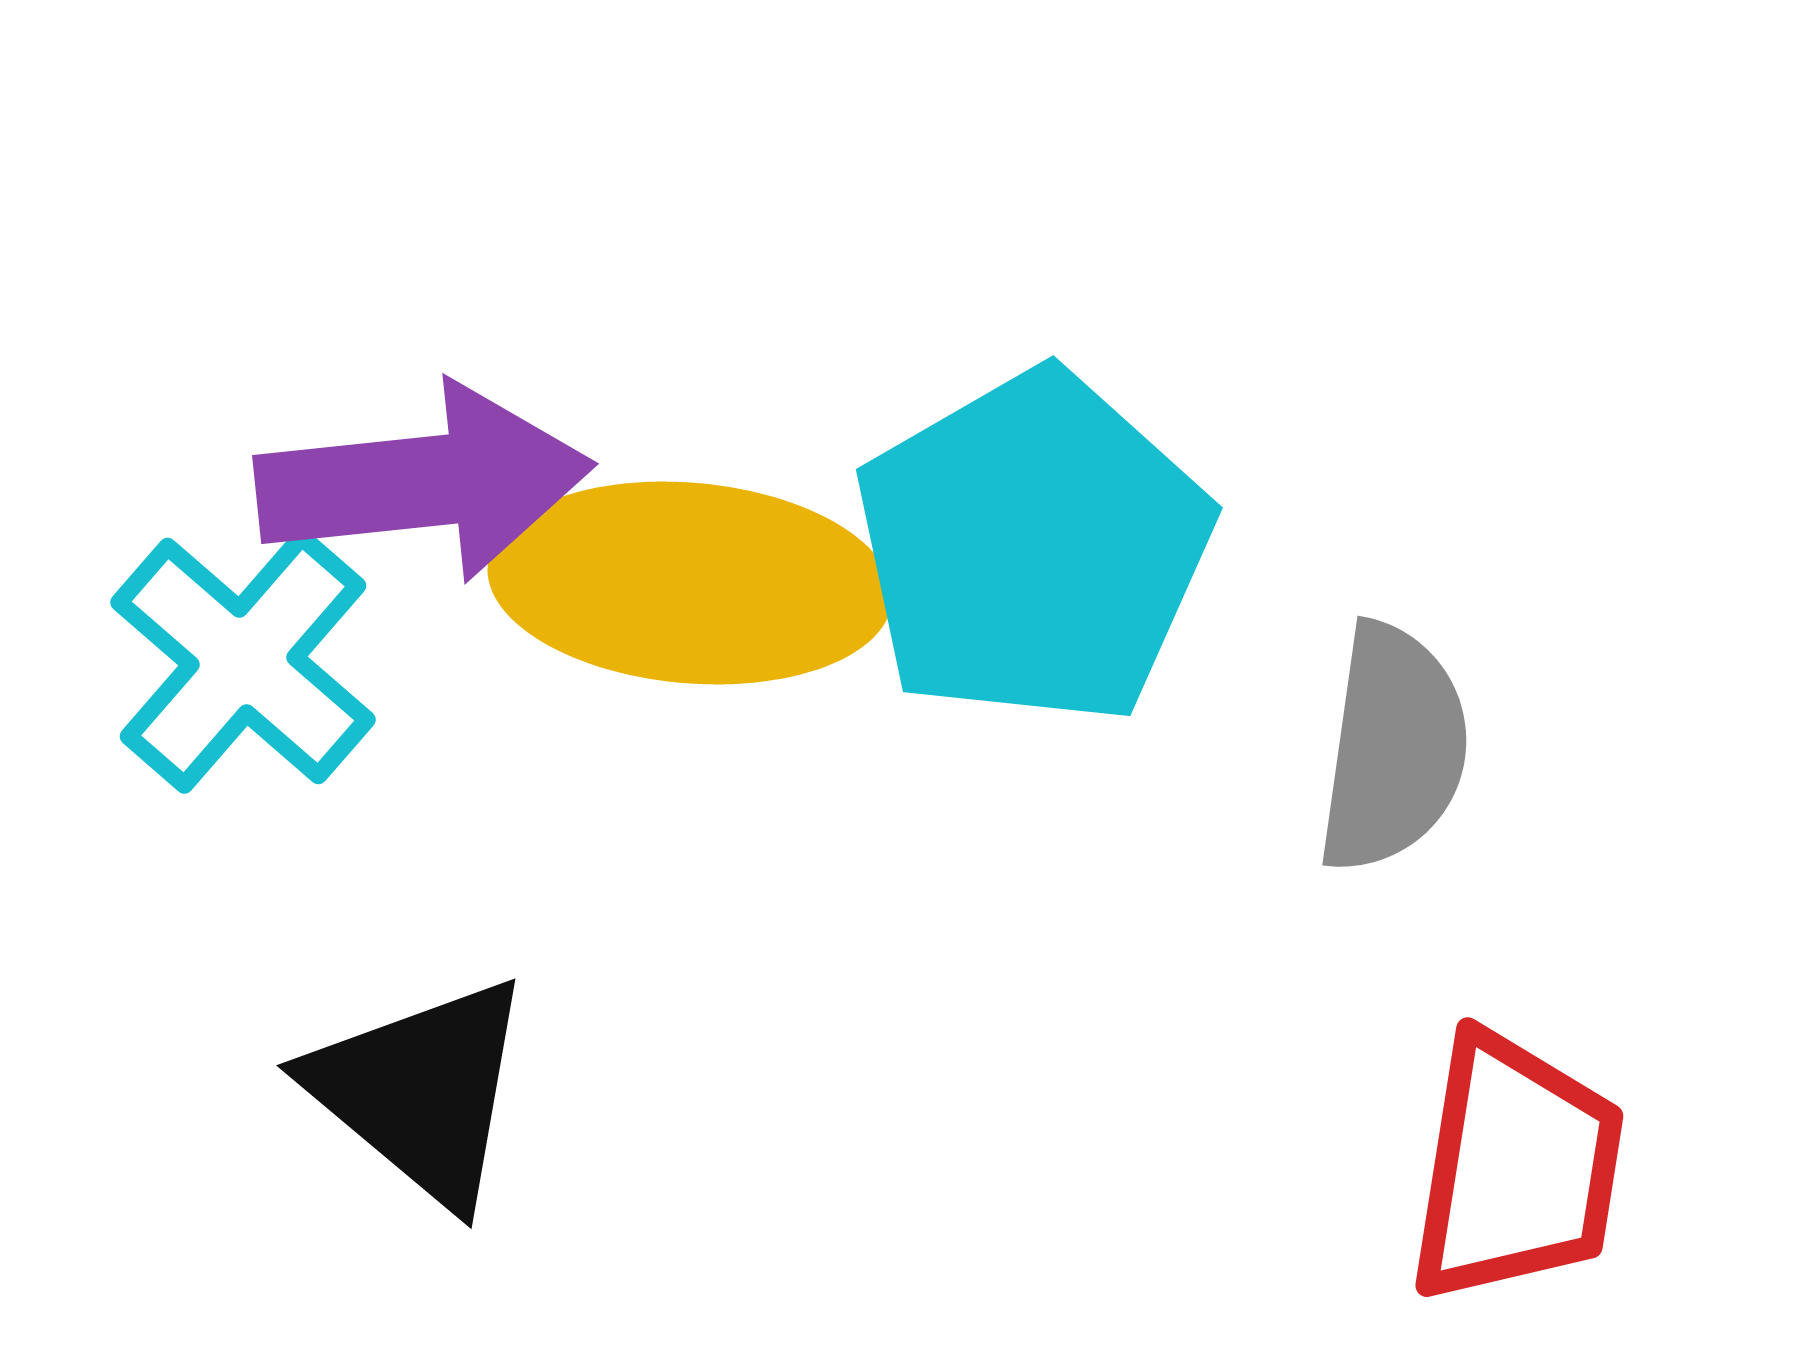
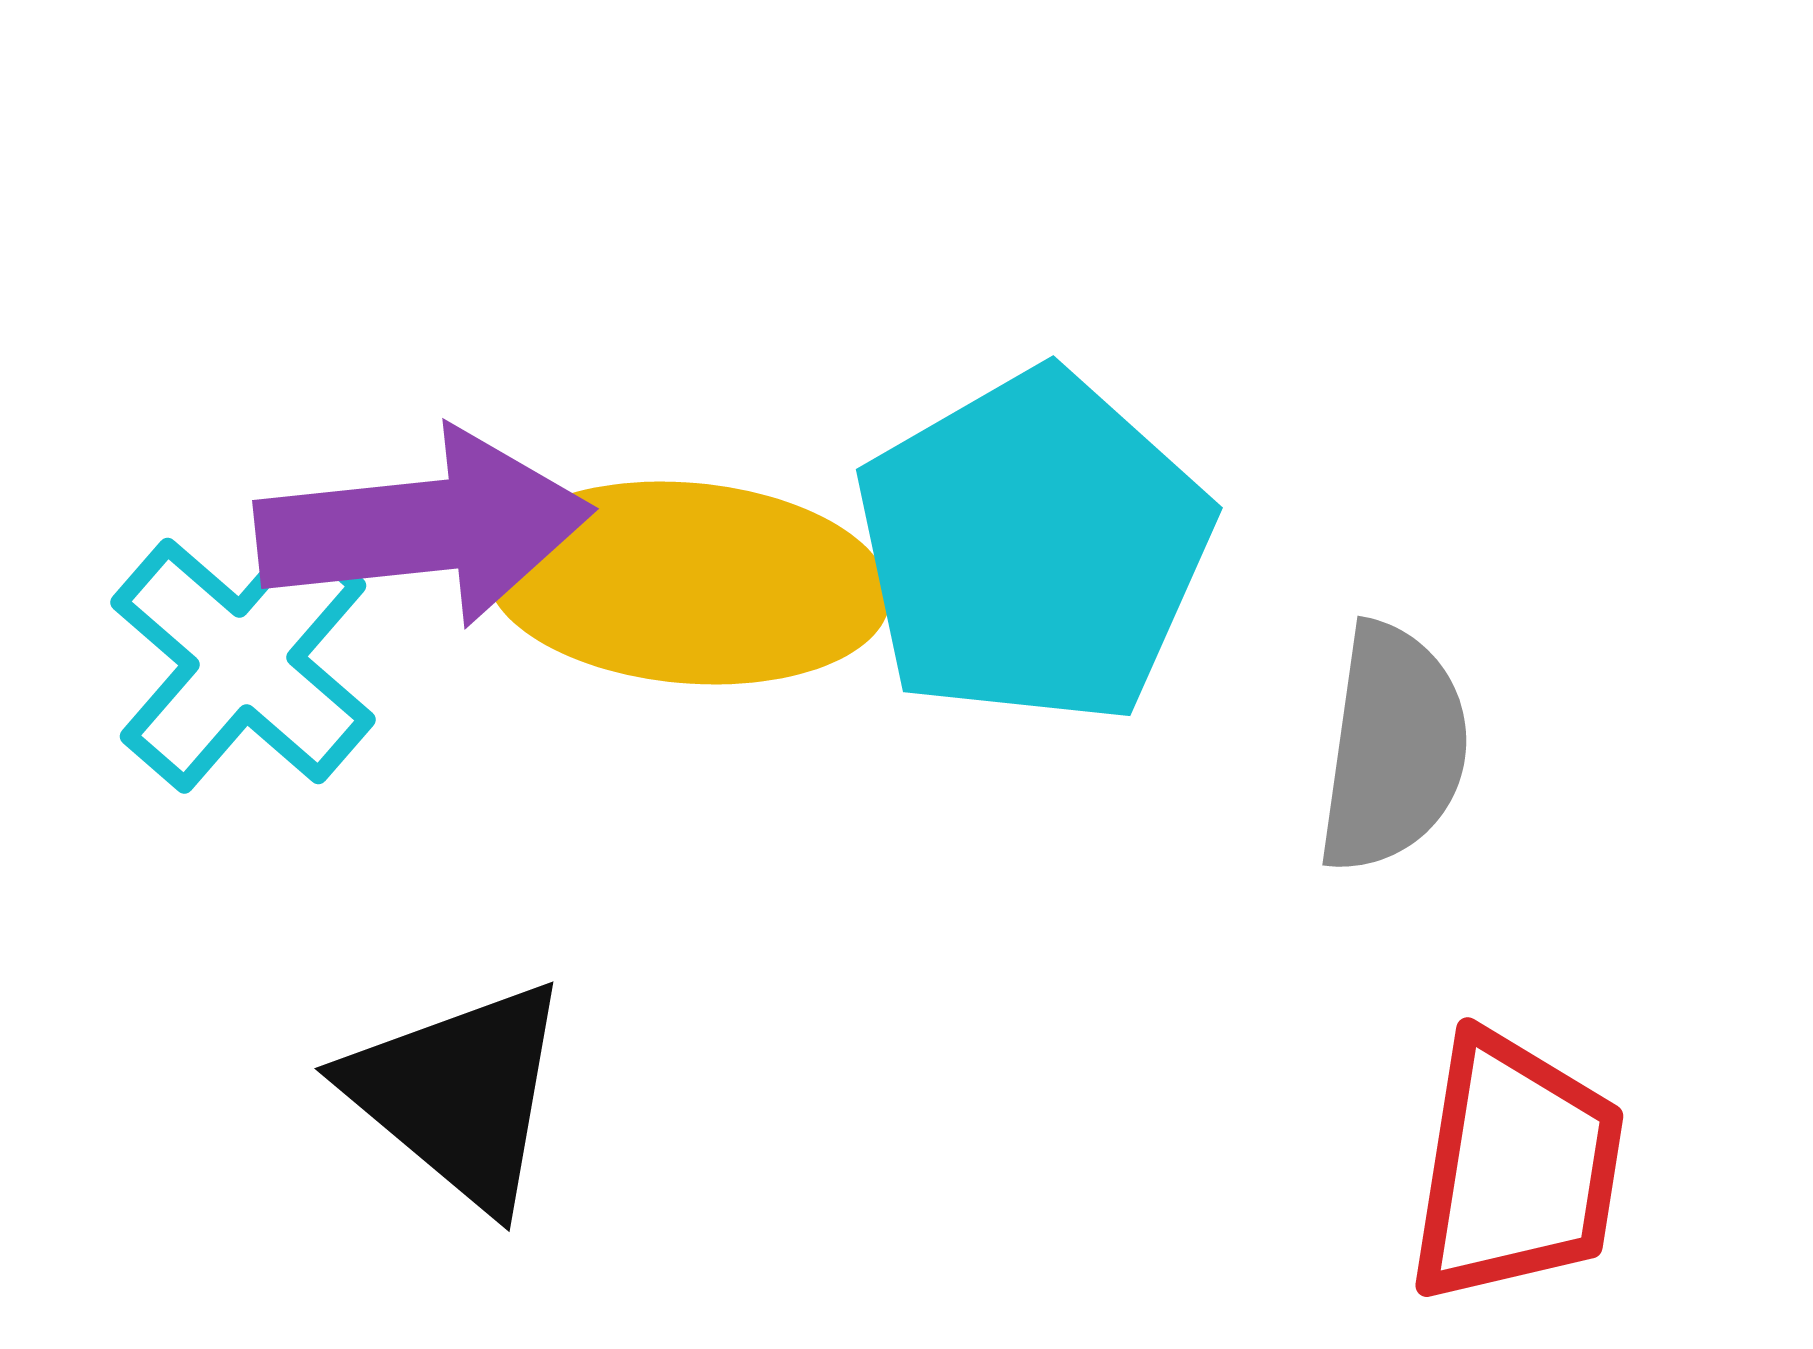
purple arrow: moved 45 px down
yellow ellipse: moved 2 px left
black triangle: moved 38 px right, 3 px down
